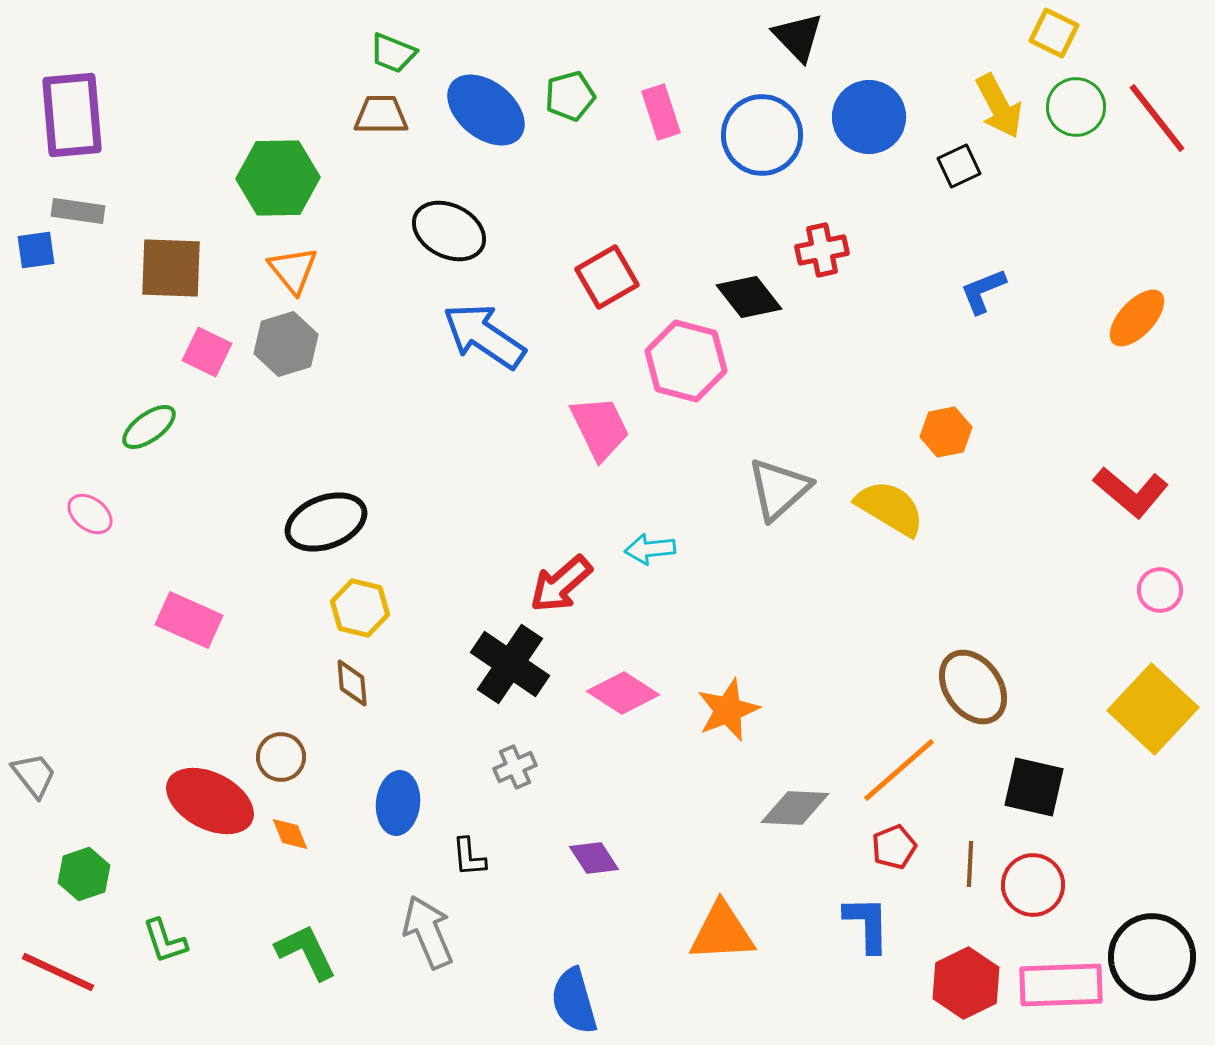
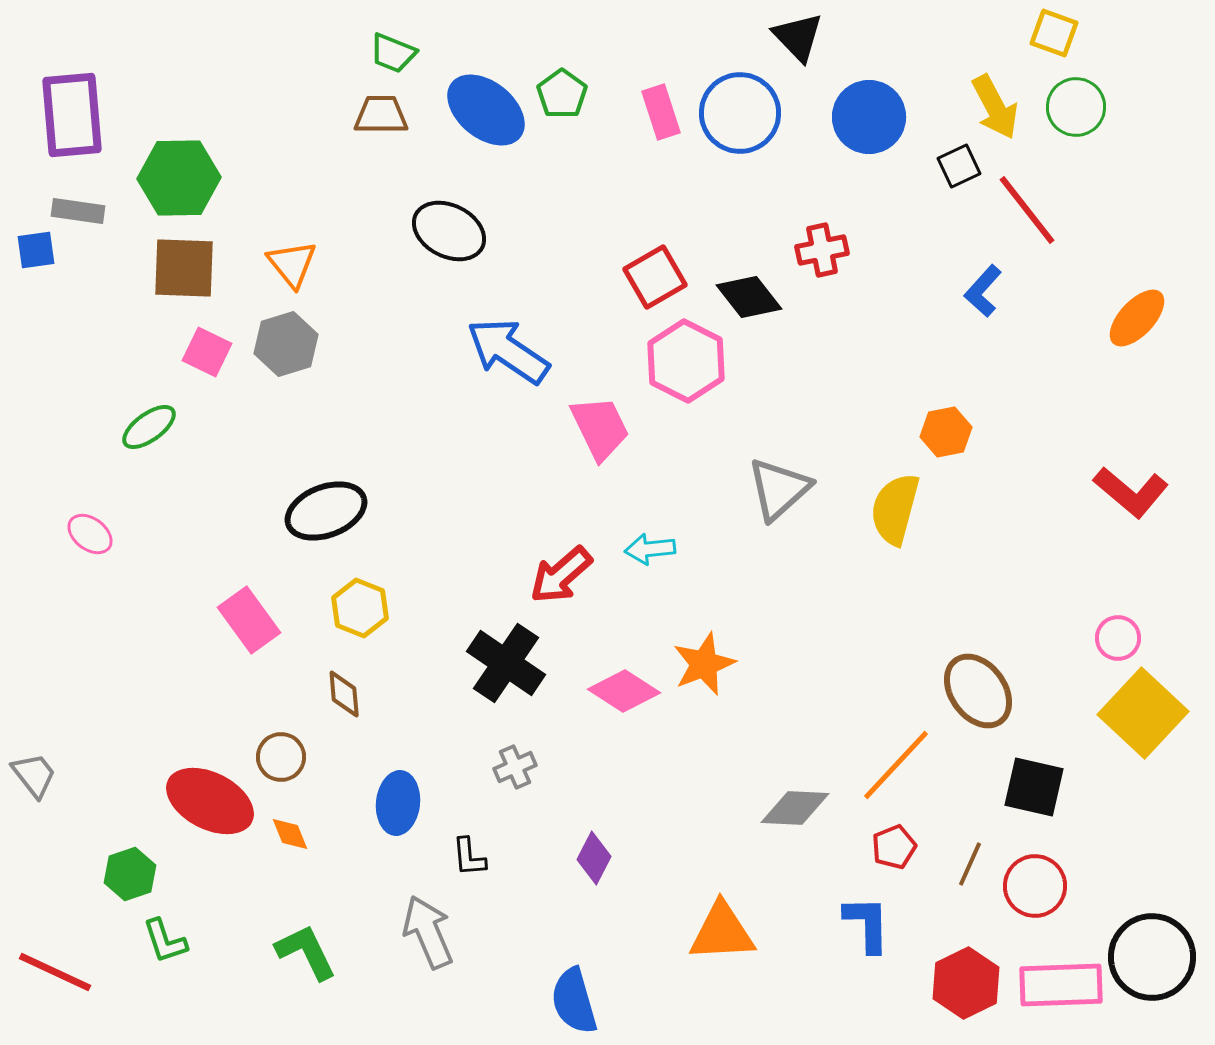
yellow square at (1054, 33): rotated 6 degrees counterclockwise
green pentagon at (570, 96): moved 8 px left, 2 px up; rotated 21 degrees counterclockwise
yellow arrow at (999, 106): moved 4 px left, 1 px down
red line at (1157, 118): moved 130 px left, 92 px down
blue circle at (762, 135): moved 22 px left, 22 px up
green hexagon at (278, 178): moved 99 px left
brown square at (171, 268): moved 13 px right
orange triangle at (293, 270): moved 1 px left, 6 px up
red square at (607, 277): moved 48 px right
blue L-shape at (983, 291): rotated 26 degrees counterclockwise
blue arrow at (484, 336): moved 24 px right, 15 px down
pink hexagon at (686, 361): rotated 12 degrees clockwise
yellow semicircle at (890, 508): moved 5 px right, 1 px down; rotated 106 degrees counterclockwise
pink ellipse at (90, 514): moved 20 px down
black ellipse at (326, 522): moved 11 px up
red arrow at (561, 584): moved 9 px up
pink circle at (1160, 590): moved 42 px left, 48 px down
yellow hexagon at (360, 608): rotated 8 degrees clockwise
pink rectangle at (189, 620): moved 60 px right; rotated 30 degrees clockwise
black cross at (510, 664): moved 4 px left, 1 px up
brown diamond at (352, 683): moved 8 px left, 11 px down
brown ellipse at (973, 687): moved 5 px right, 4 px down
pink diamond at (623, 693): moved 1 px right, 2 px up
yellow square at (1153, 709): moved 10 px left, 4 px down
orange star at (728, 710): moved 24 px left, 46 px up
orange line at (899, 770): moved 3 px left, 5 px up; rotated 6 degrees counterclockwise
purple diamond at (594, 858): rotated 60 degrees clockwise
brown line at (970, 864): rotated 21 degrees clockwise
green hexagon at (84, 874): moved 46 px right
red circle at (1033, 885): moved 2 px right, 1 px down
red line at (58, 972): moved 3 px left
